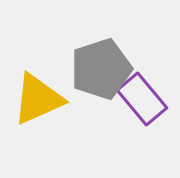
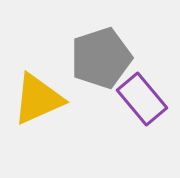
gray pentagon: moved 11 px up
